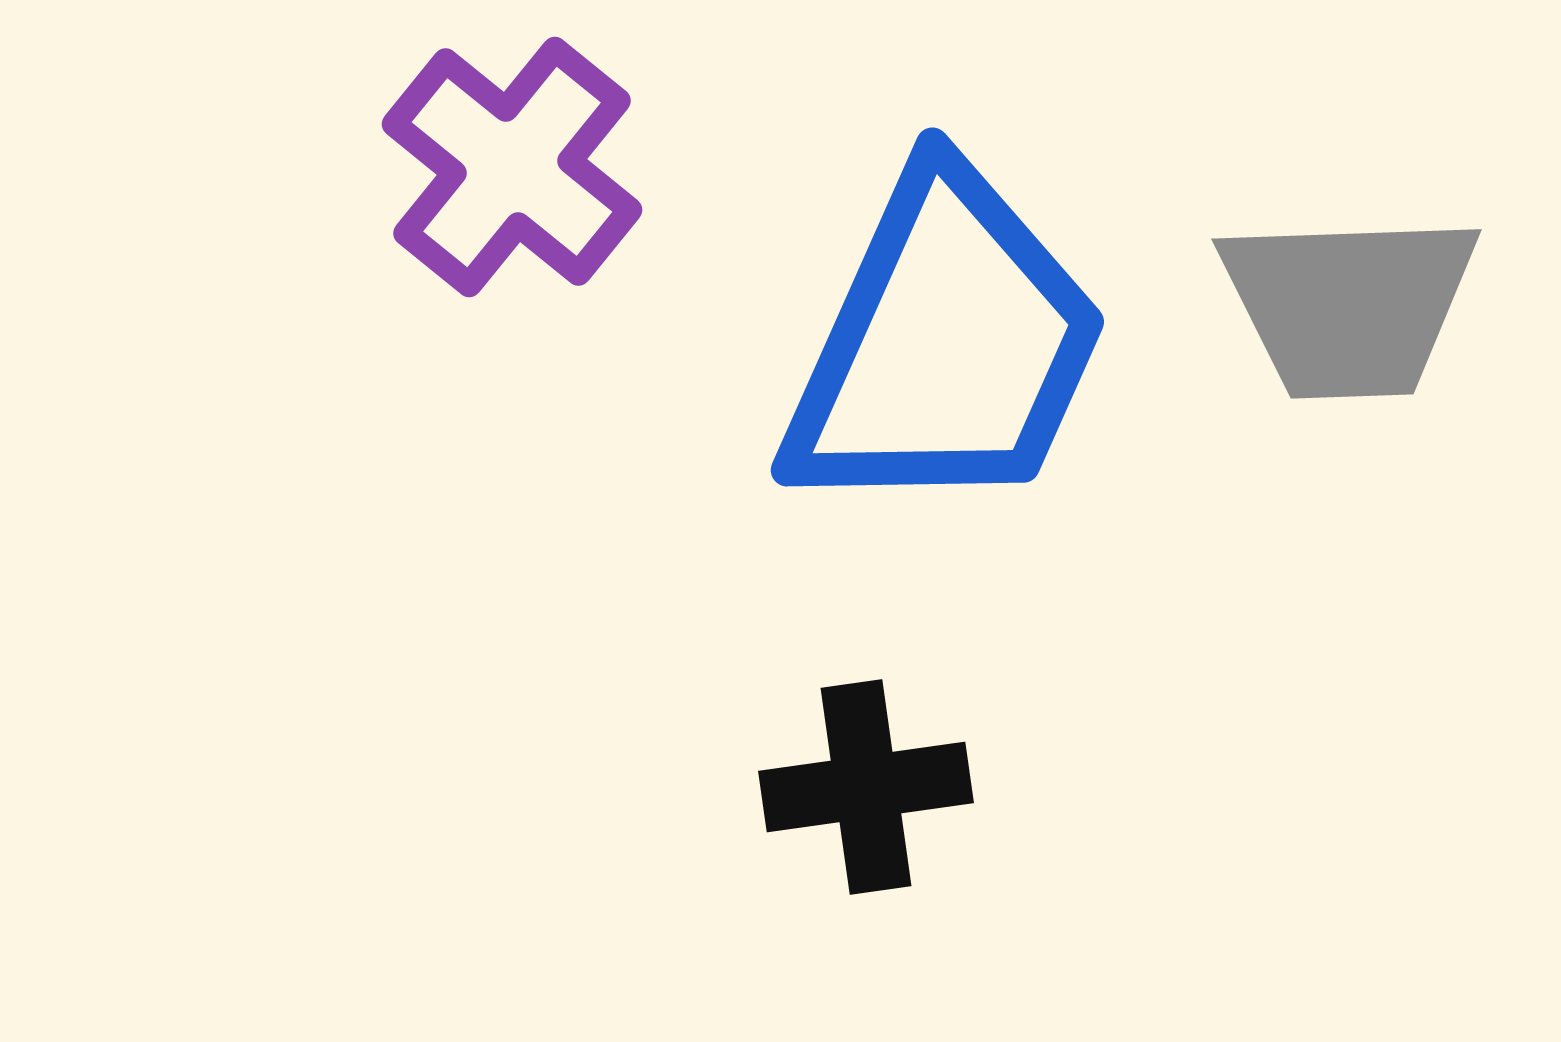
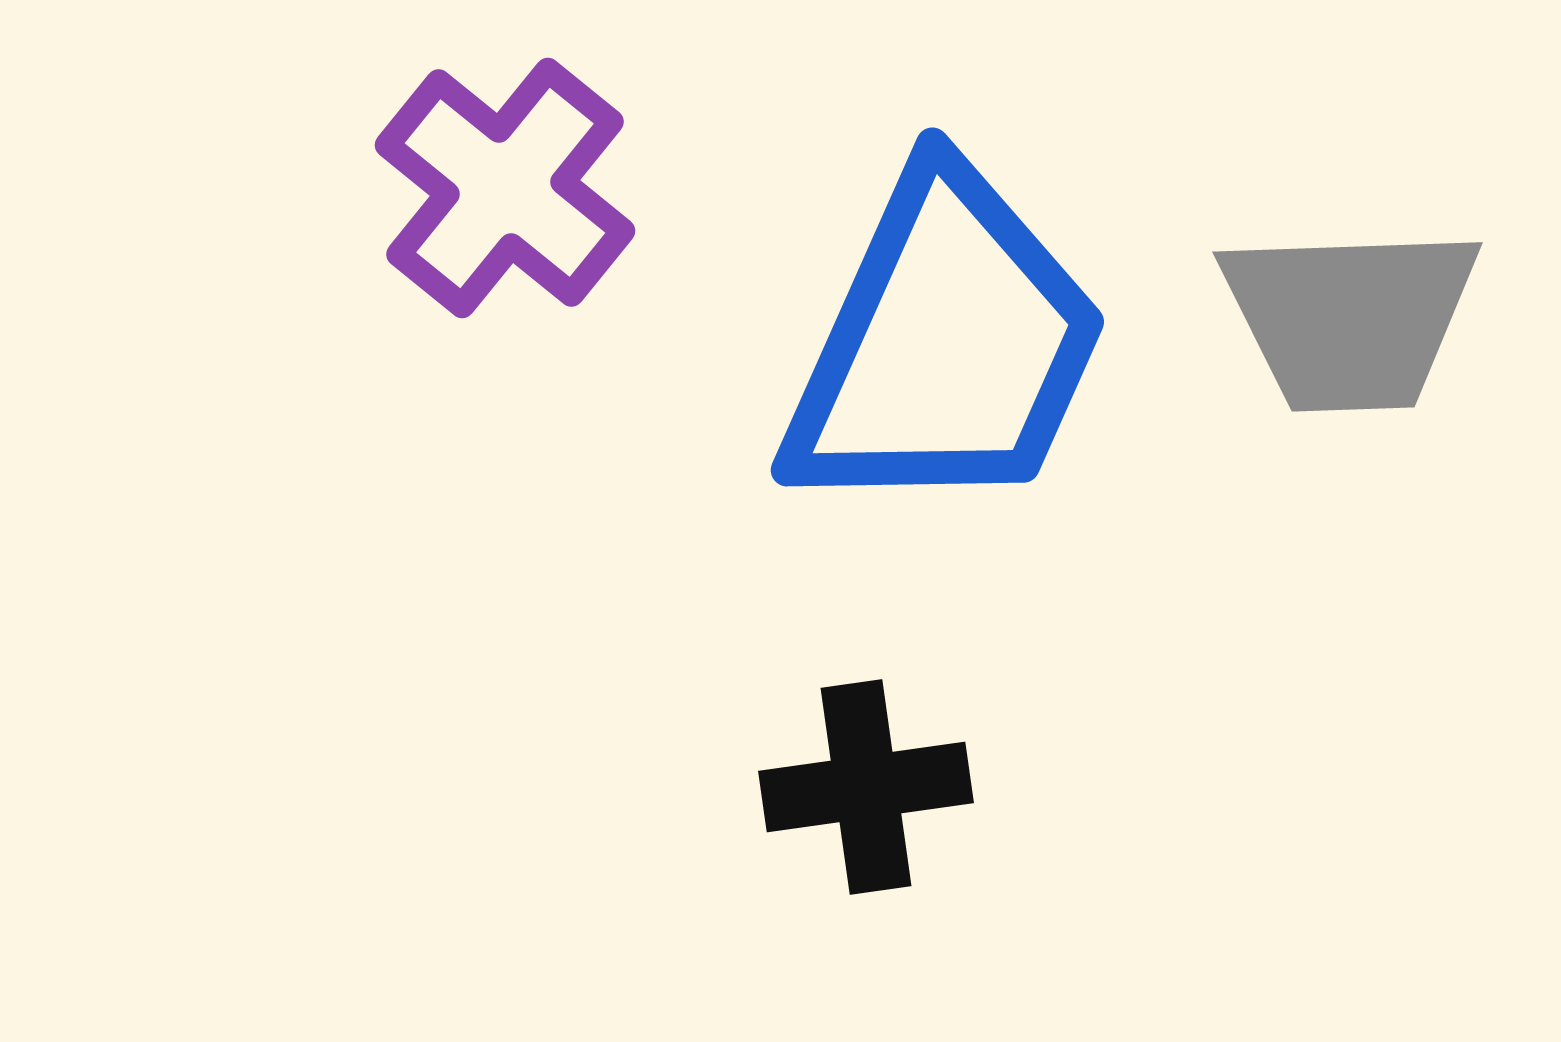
purple cross: moved 7 px left, 21 px down
gray trapezoid: moved 1 px right, 13 px down
